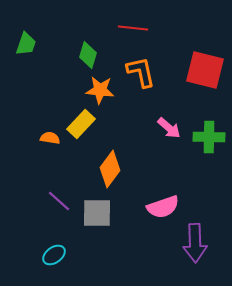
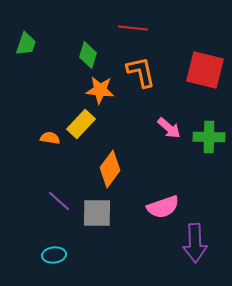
cyan ellipse: rotated 30 degrees clockwise
